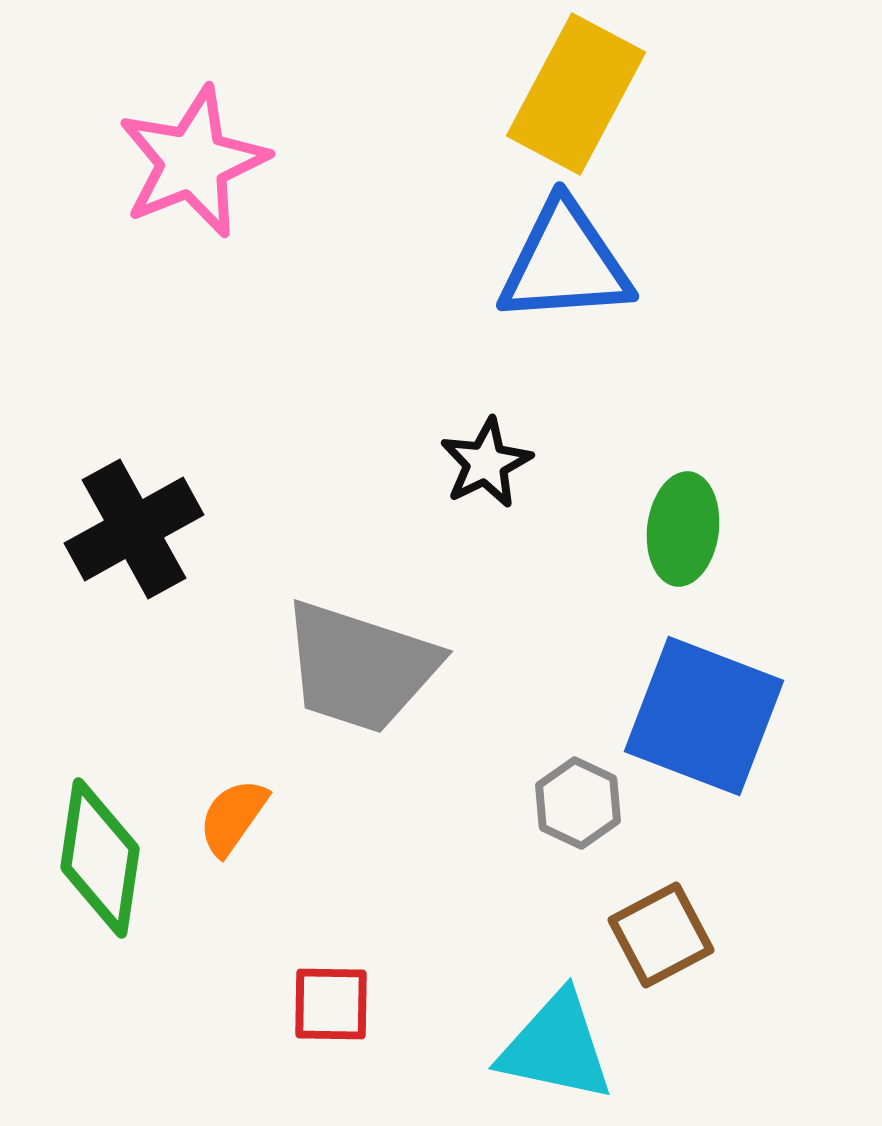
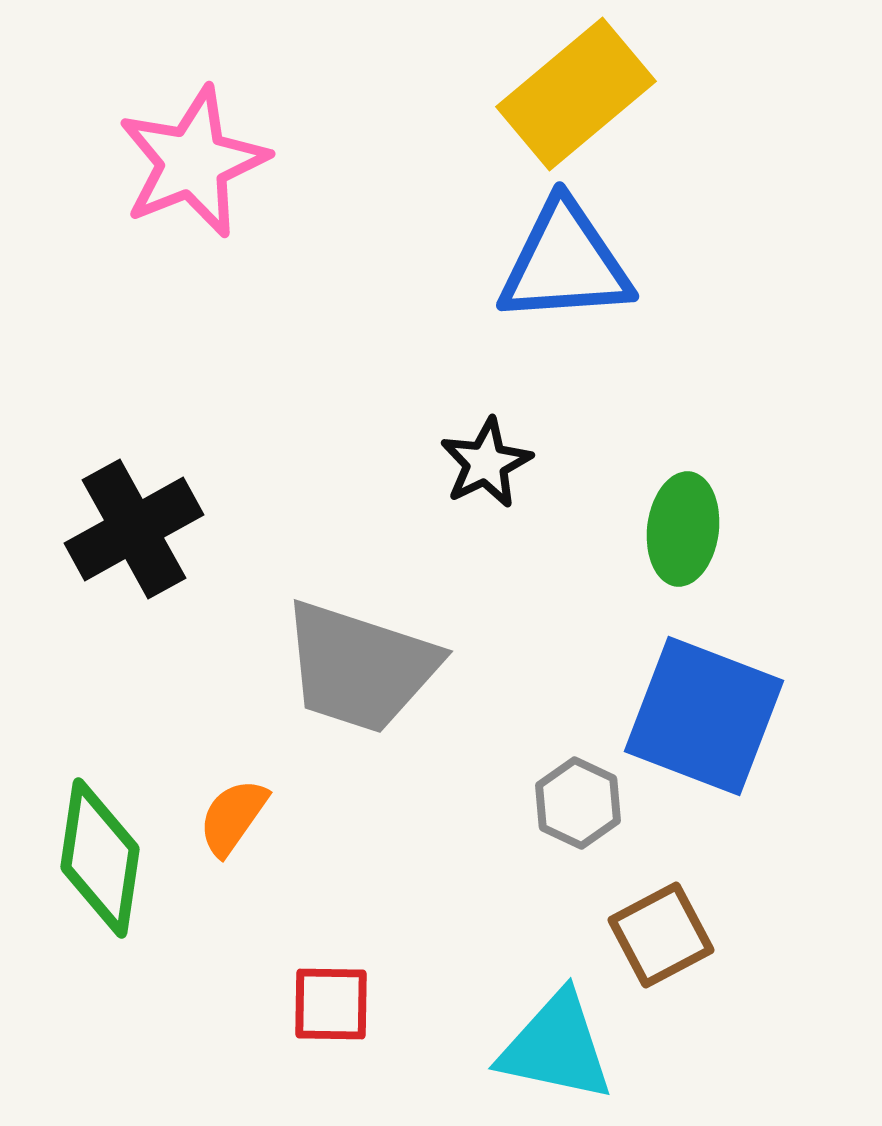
yellow rectangle: rotated 22 degrees clockwise
